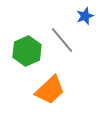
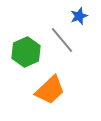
blue star: moved 6 px left
green hexagon: moved 1 px left, 1 px down
